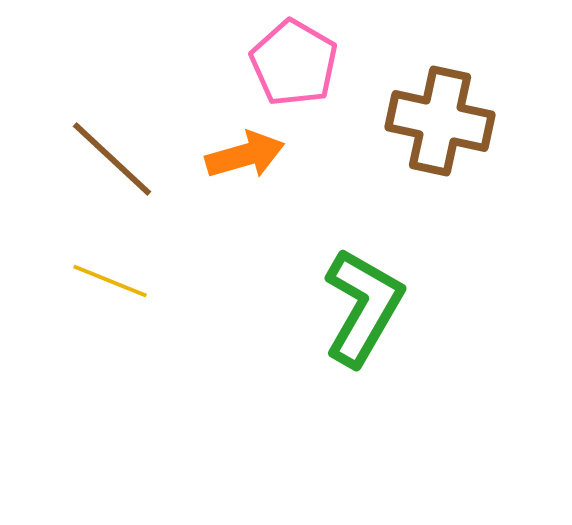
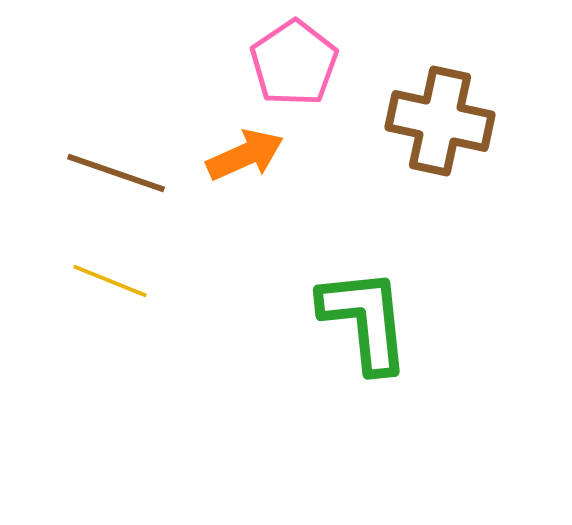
pink pentagon: rotated 8 degrees clockwise
orange arrow: rotated 8 degrees counterclockwise
brown line: moved 4 px right, 14 px down; rotated 24 degrees counterclockwise
green L-shape: moved 2 px right, 13 px down; rotated 36 degrees counterclockwise
